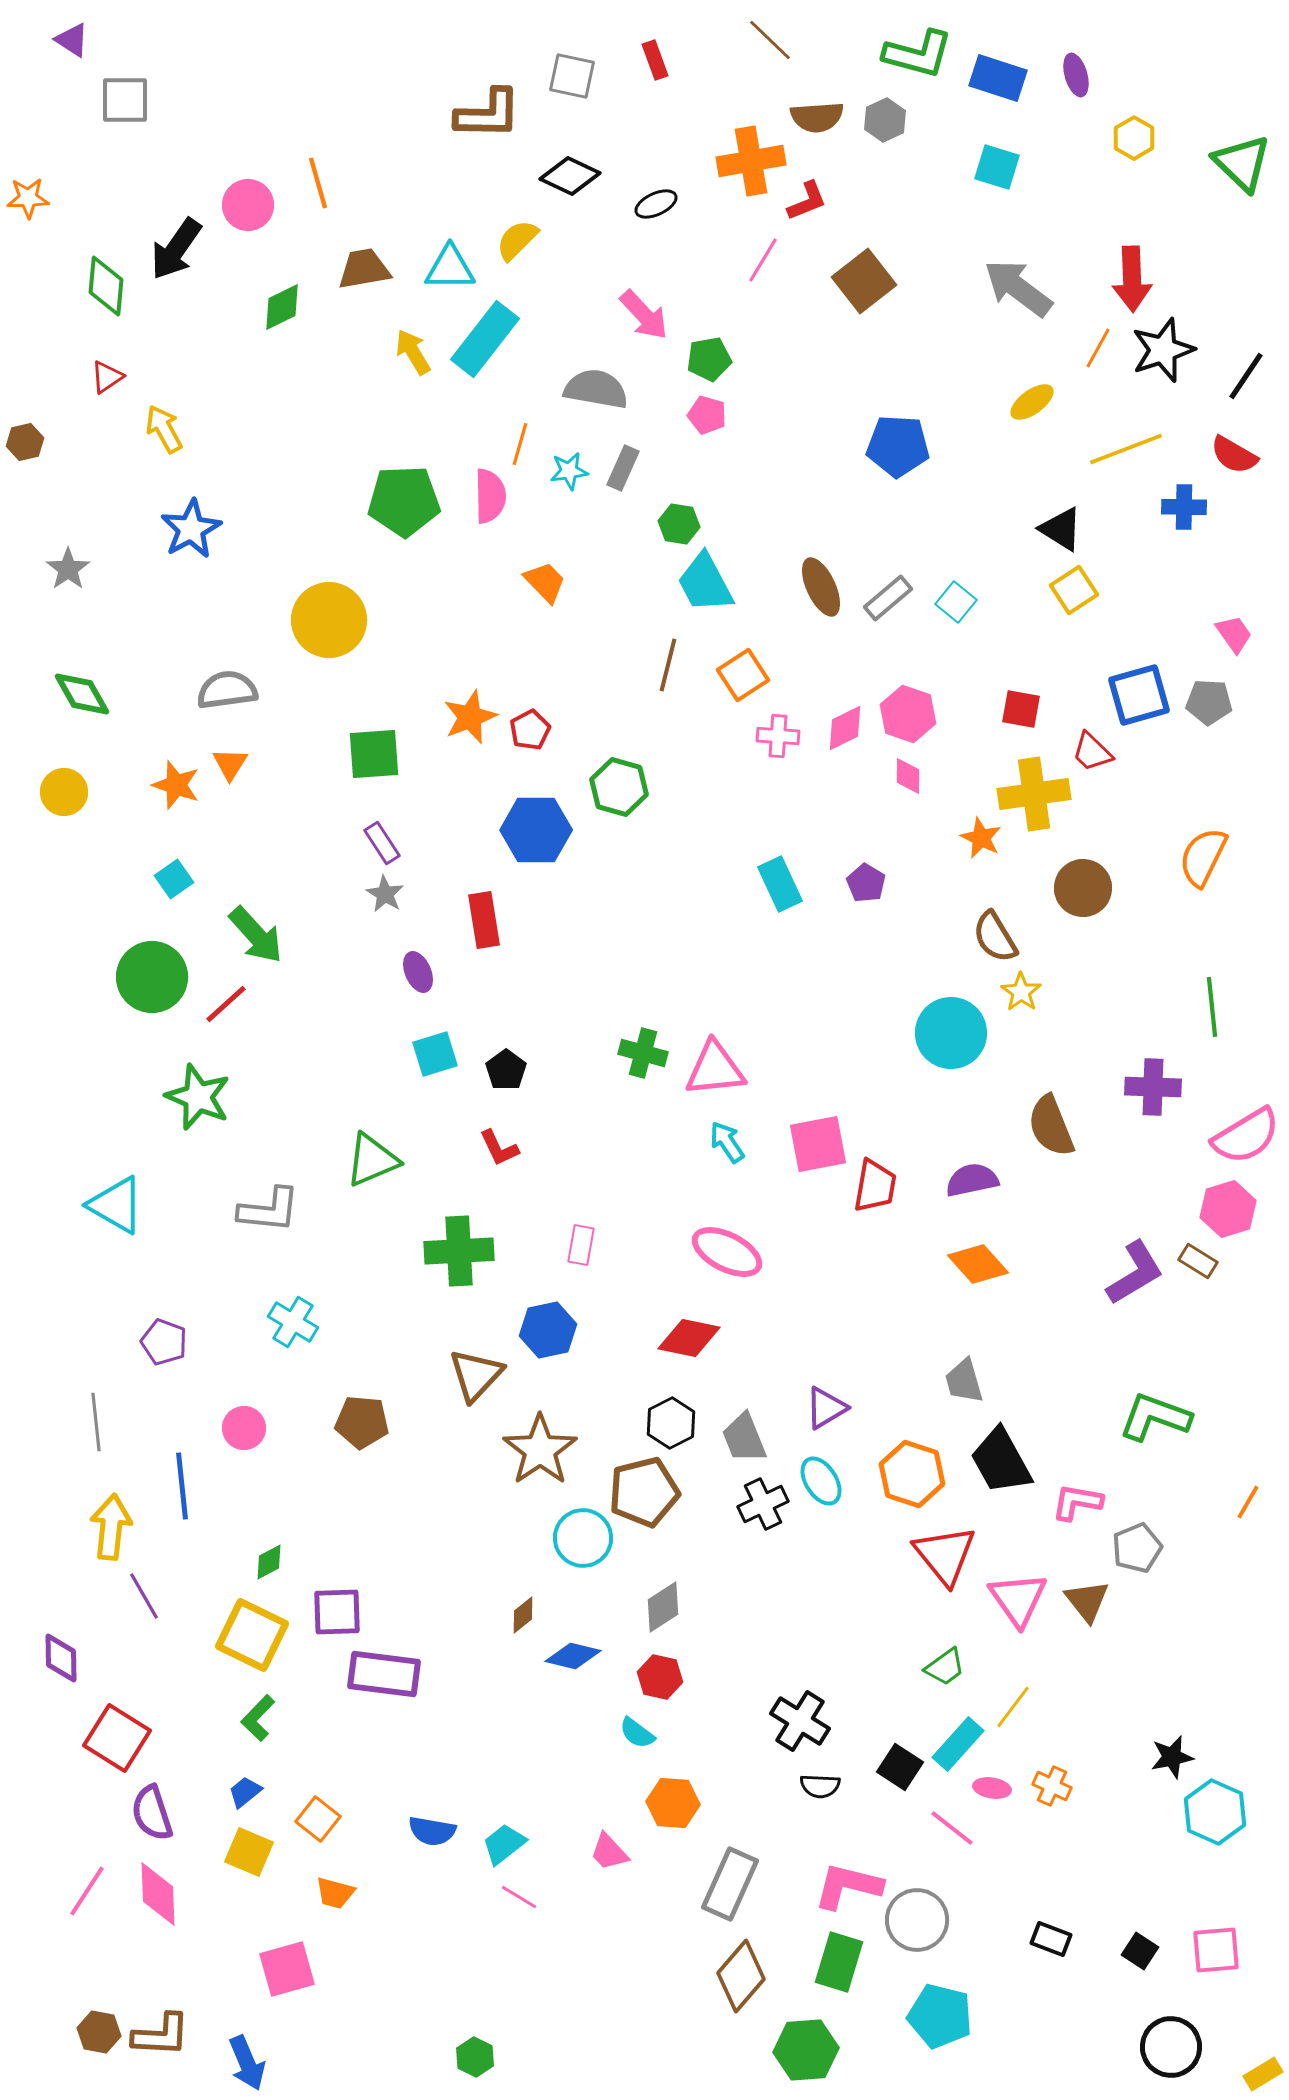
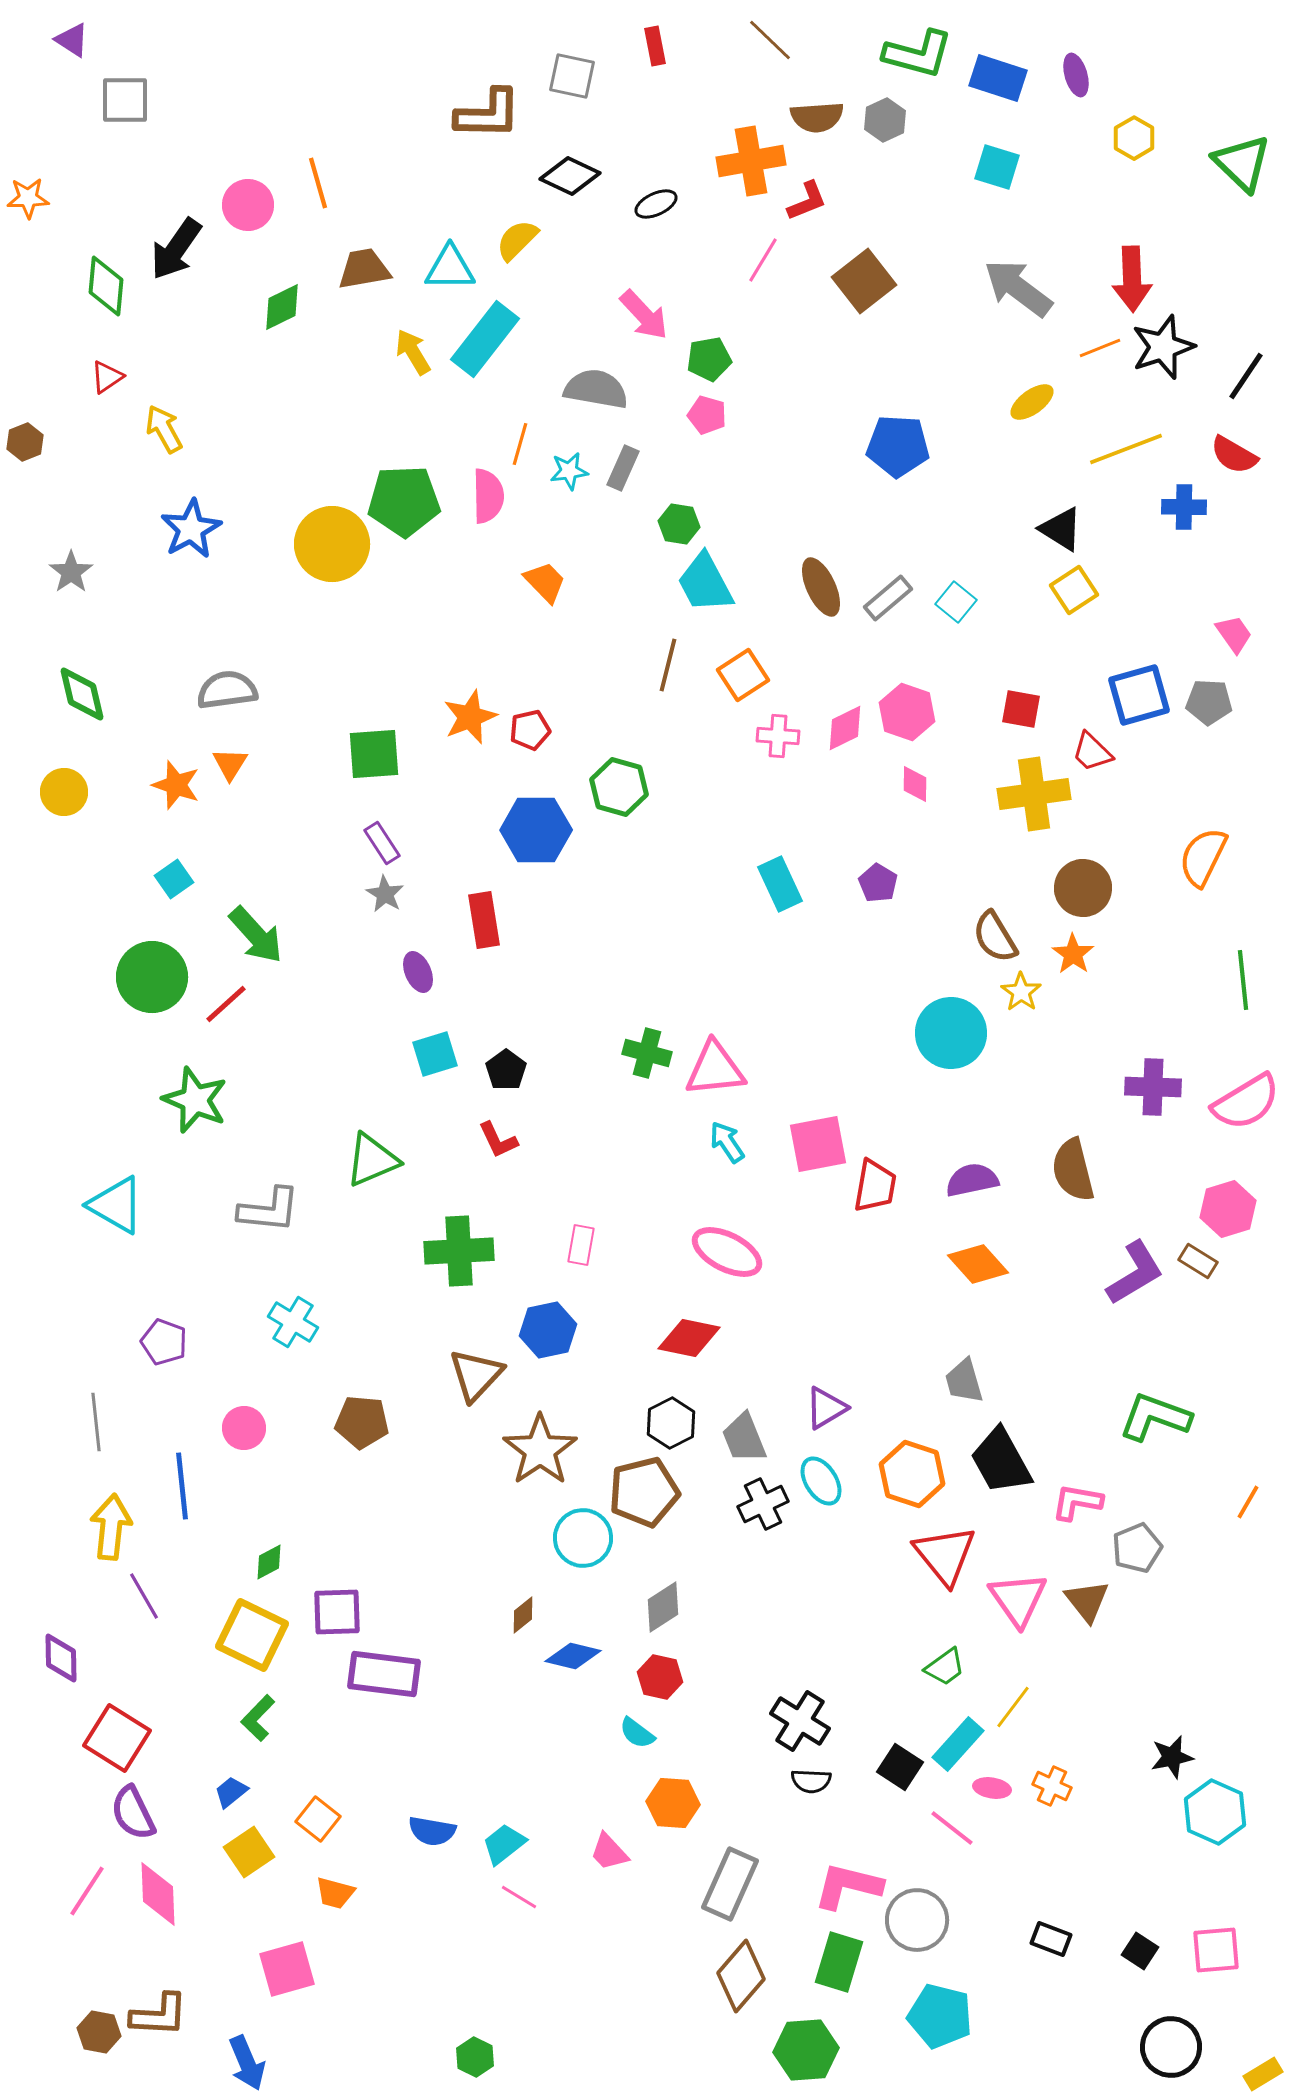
red rectangle at (655, 60): moved 14 px up; rotated 9 degrees clockwise
orange line at (1098, 348): moved 2 px right; rotated 39 degrees clockwise
black star at (1163, 350): moved 3 px up
brown hexagon at (25, 442): rotated 9 degrees counterclockwise
pink semicircle at (490, 496): moved 2 px left
gray star at (68, 569): moved 3 px right, 3 px down
yellow circle at (329, 620): moved 3 px right, 76 px up
green diamond at (82, 694): rotated 16 degrees clockwise
pink hexagon at (908, 714): moved 1 px left, 2 px up
red pentagon at (530, 730): rotated 15 degrees clockwise
pink diamond at (908, 776): moved 7 px right, 8 px down
orange star at (981, 838): moved 92 px right, 116 px down; rotated 9 degrees clockwise
purple pentagon at (866, 883): moved 12 px right
green line at (1212, 1007): moved 31 px right, 27 px up
green cross at (643, 1053): moved 4 px right
green star at (198, 1097): moved 3 px left, 3 px down
brown semicircle at (1051, 1126): moved 22 px right, 44 px down; rotated 8 degrees clockwise
pink semicircle at (1246, 1136): moved 34 px up
red L-shape at (499, 1148): moved 1 px left, 8 px up
black semicircle at (820, 1786): moved 9 px left, 5 px up
blue trapezoid at (245, 1792): moved 14 px left
purple semicircle at (152, 1813): moved 19 px left; rotated 8 degrees counterclockwise
yellow square at (249, 1852): rotated 33 degrees clockwise
brown L-shape at (161, 2035): moved 2 px left, 20 px up
